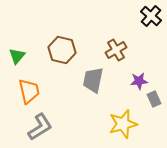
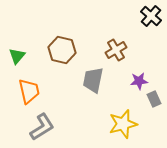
gray L-shape: moved 2 px right
